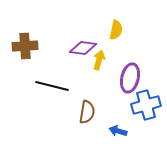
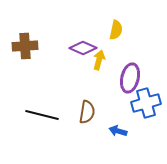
purple diamond: rotated 16 degrees clockwise
black line: moved 10 px left, 29 px down
blue cross: moved 2 px up
